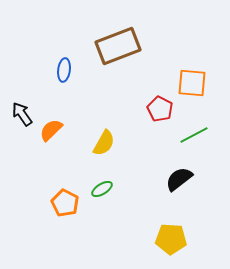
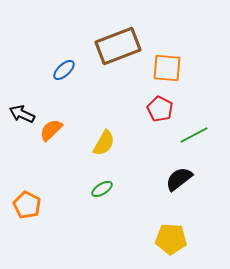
blue ellipse: rotated 40 degrees clockwise
orange square: moved 25 px left, 15 px up
black arrow: rotated 30 degrees counterclockwise
orange pentagon: moved 38 px left, 2 px down
